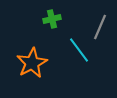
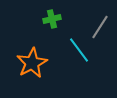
gray line: rotated 10 degrees clockwise
